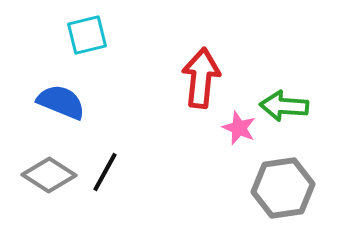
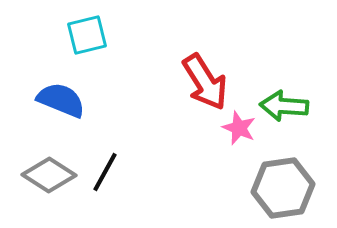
red arrow: moved 4 px right, 4 px down; rotated 142 degrees clockwise
blue semicircle: moved 2 px up
